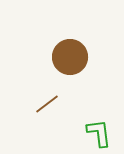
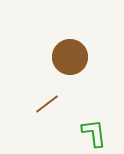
green L-shape: moved 5 px left
